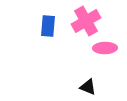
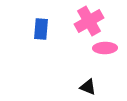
pink cross: moved 3 px right
blue rectangle: moved 7 px left, 3 px down
